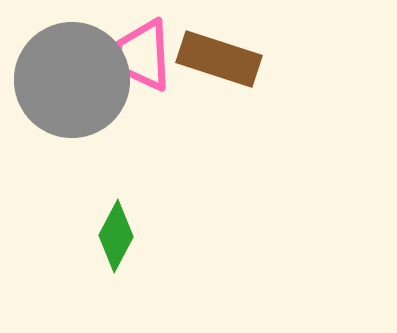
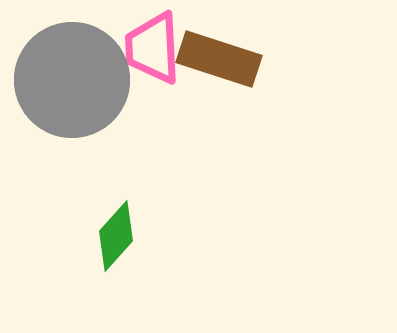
pink trapezoid: moved 10 px right, 7 px up
green diamond: rotated 14 degrees clockwise
